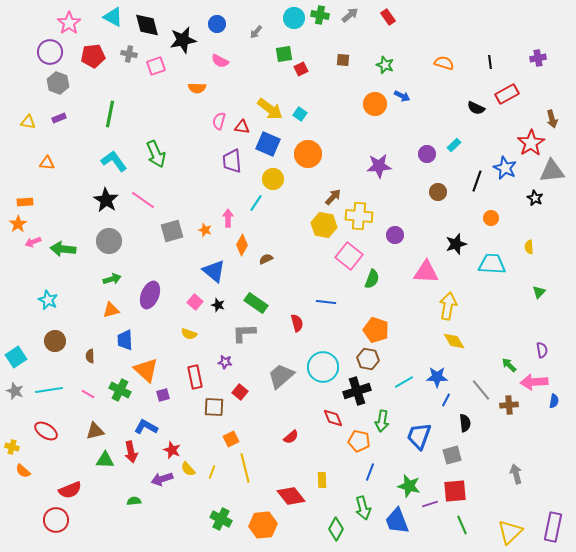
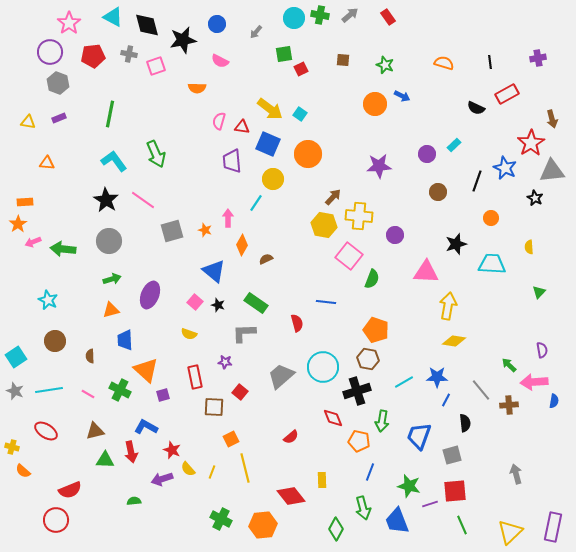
yellow diamond at (454, 341): rotated 50 degrees counterclockwise
